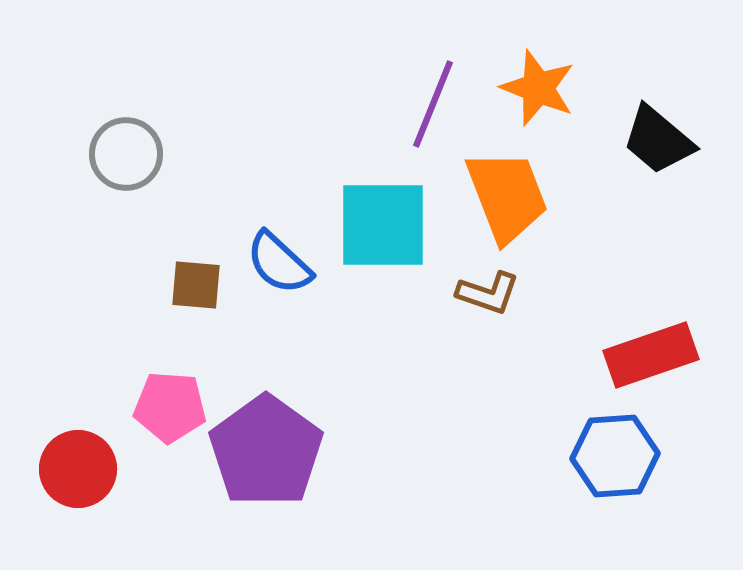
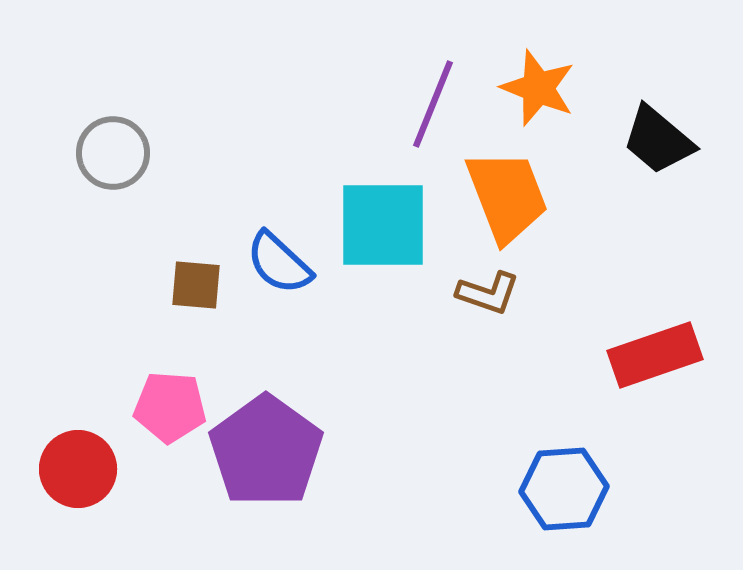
gray circle: moved 13 px left, 1 px up
red rectangle: moved 4 px right
blue hexagon: moved 51 px left, 33 px down
